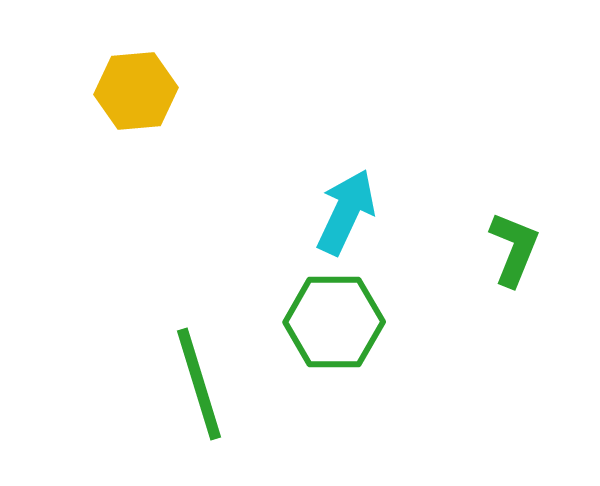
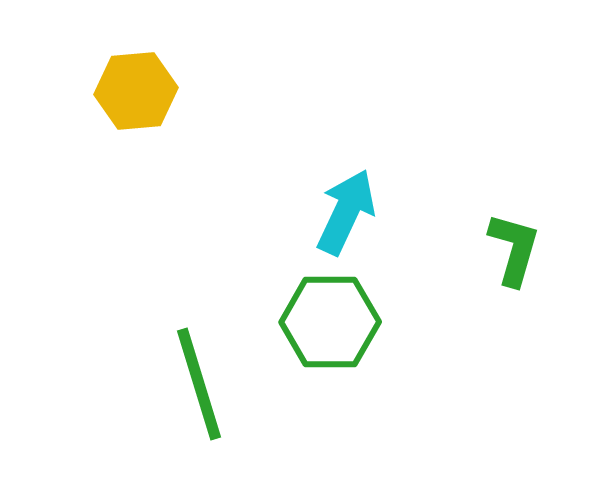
green L-shape: rotated 6 degrees counterclockwise
green hexagon: moved 4 px left
